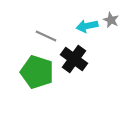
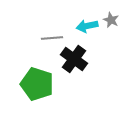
gray line: moved 6 px right, 2 px down; rotated 30 degrees counterclockwise
green pentagon: moved 12 px down
